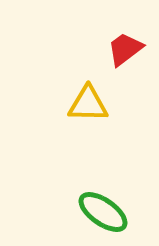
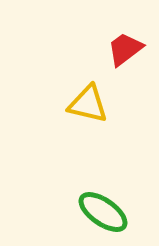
yellow triangle: rotated 12 degrees clockwise
